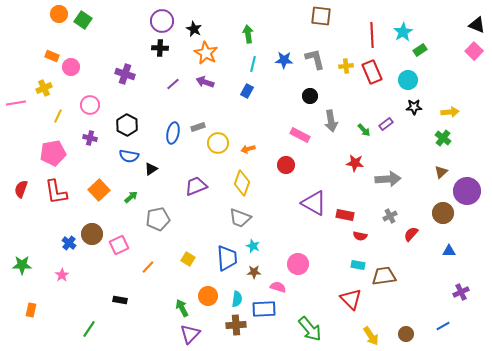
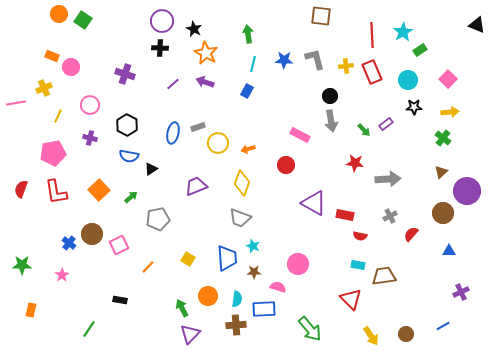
pink square at (474, 51): moved 26 px left, 28 px down
black circle at (310, 96): moved 20 px right
